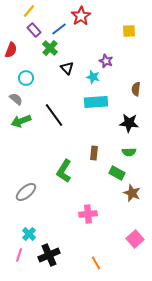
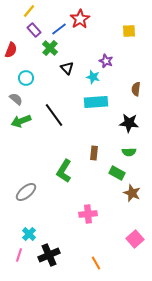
red star: moved 1 px left, 3 px down
